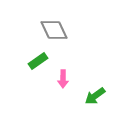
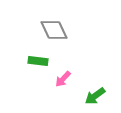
green rectangle: rotated 42 degrees clockwise
pink arrow: rotated 42 degrees clockwise
